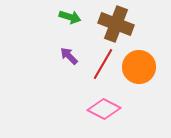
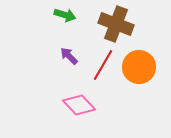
green arrow: moved 5 px left, 2 px up
red line: moved 1 px down
pink diamond: moved 25 px left, 4 px up; rotated 20 degrees clockwise
